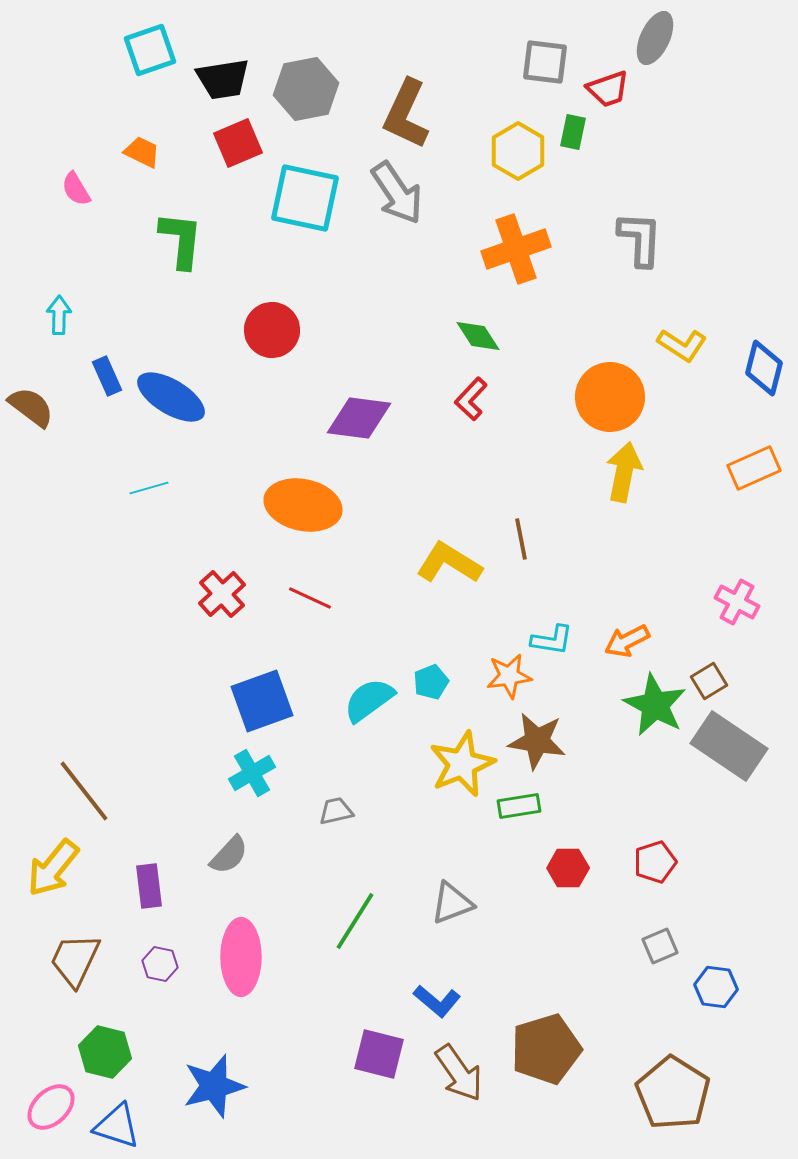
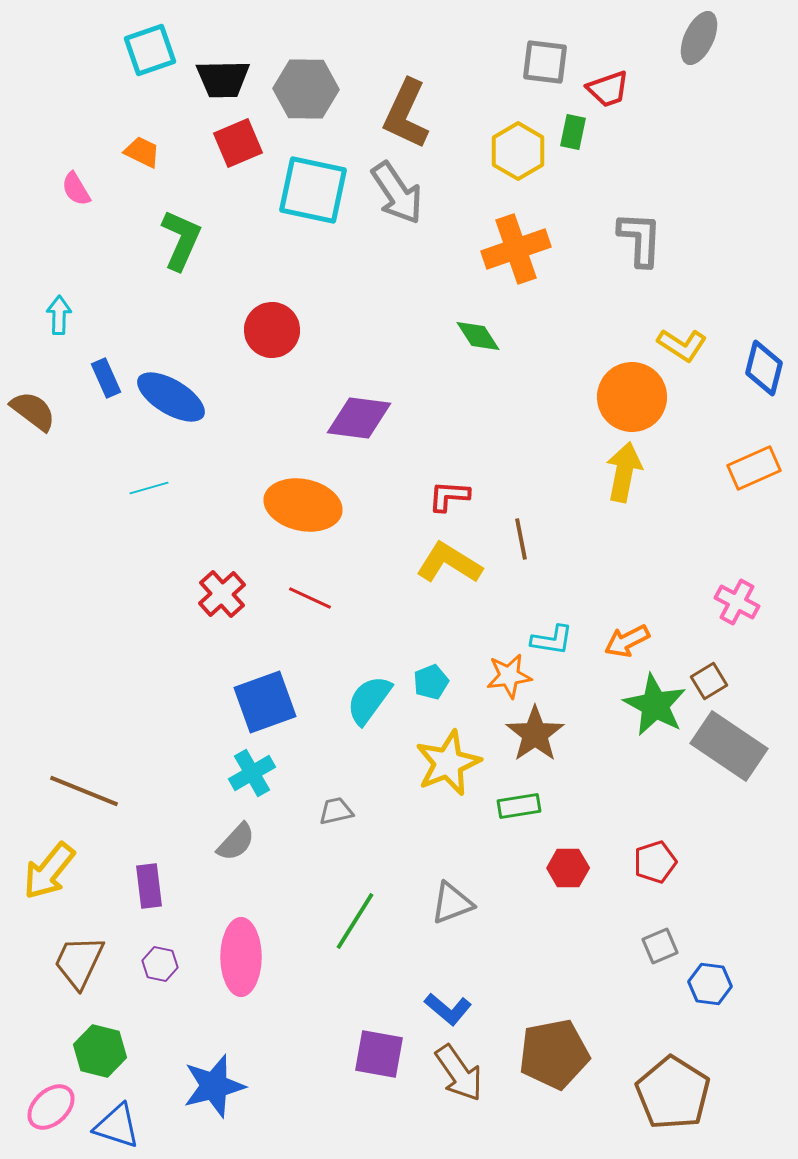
gray ellipse at (655, 38): moved 44 px right
black trapezoid at (223, 79): rotated 8 degrees clockwise
gray hexagon at (306, 89): rotated 12 degrees clockwise
cyan square at (305, 198): moved 8 px right, 8 px up
green L-shape at (181, 240): rotated 18 degrees clockwise
blue rectangle at (107, 376): moved 1 px left, 2 px down
orange circle at (610, 397): moved 22 px right
red L-shape at (471, 399): moved 22 px left, 97 px down; rotated 51 degrees clockwise
brown semicircle at (31, 407): moved 2 px right, 4 px down
cyan semicircle at (369, 700): rotated 18 degrees counterclockwise
blue square at (262, 701): moved 3 px right, 1 px down
brown star at (537, 741): moved 2 px left, 7 px up; rotated 28 degrees clockwise
yellow star at (462, 764): moved 14 px left, 1 px up
brown line at (84, 791): rotated 30 degrees counterclockwise
gray semicircle at (229, 855): moved 7 px right, 13 px up
yellow arrow at (53, 868): moved 4 px left, 3 px down
brown trapezoid at (75, 960): moved 4 px right, 2 px down
blue hexagon at (716, 987): moved 6 px left, 3 px up
blue L-shape at (437, 1001): moved 11 px right, 8 px down
brown pentagon at (546, 1049): moved 8 px right, 5 px down; rotated 6 degrees clockwise
green hexagon at (105, 1052): moved 5 px left, 1 px up
purple square at (379, 1054): rotated 4 degrees counterclockwise
